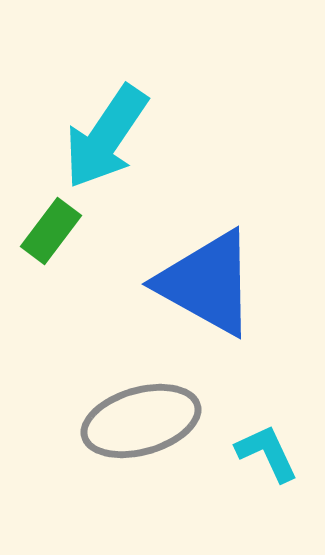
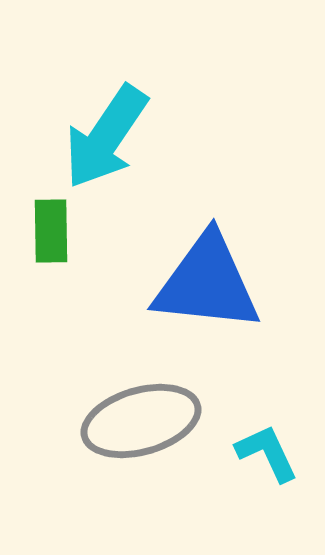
green rectangle: rotated 38 degrees counterclockwise
blue triangle: rotated 23 degrees counterclockwise
